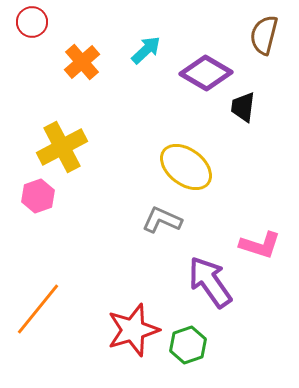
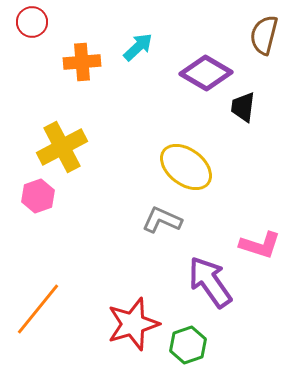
cyan arrow: moved 8 px left, 3 px up
orange cross: rotated 36 degrees clockwise
red star: moved 6 px up
